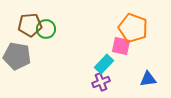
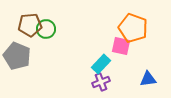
gray pentagon: rotated 12 degrees clockwise
cyan rectangle: moved 3 px left
